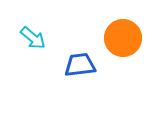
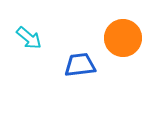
cyan arrow: moved 4 px left
